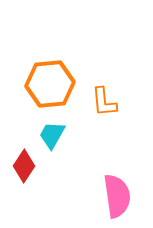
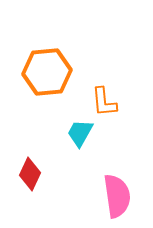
orange hexagon: moved 3 px left, 12 px up
cyan trapezoid: moved 28 px right, 2 px up
red diamond: moved 6 px right, 8 px down; rotated 8 degrees counterclockwise
